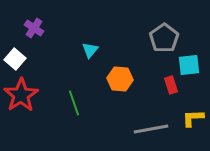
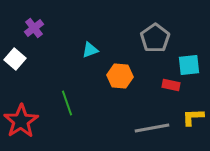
purple cross: rotated 18 degrees clockwise
gray pentagon: moved 9 px left
cyan triangle: rotated 30 degrees clockwise
orange hexagon: moved 3 px up
red rectangle: rotated 60 degrees counterclockwise
red star: moved 26 px down
green line: moved 7 px left
yellow L-shape: moved 1 px up
gray line: moved 1 px right, 1 px up
